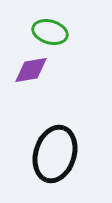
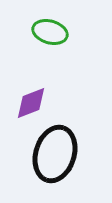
purple diamond: moved 33 px down; rotated 12 degrees counterclockwise
